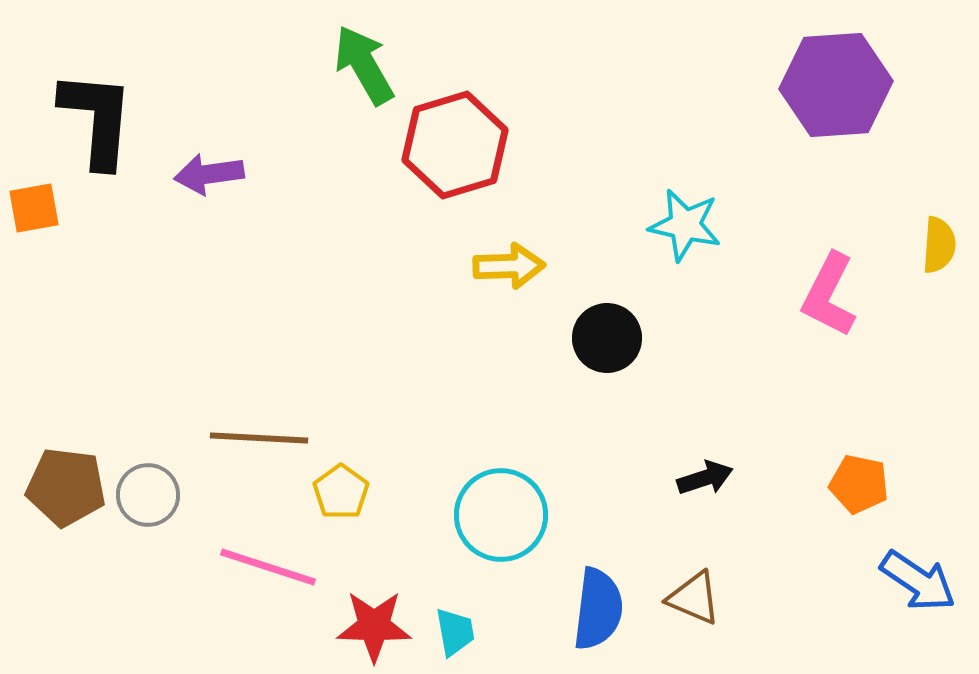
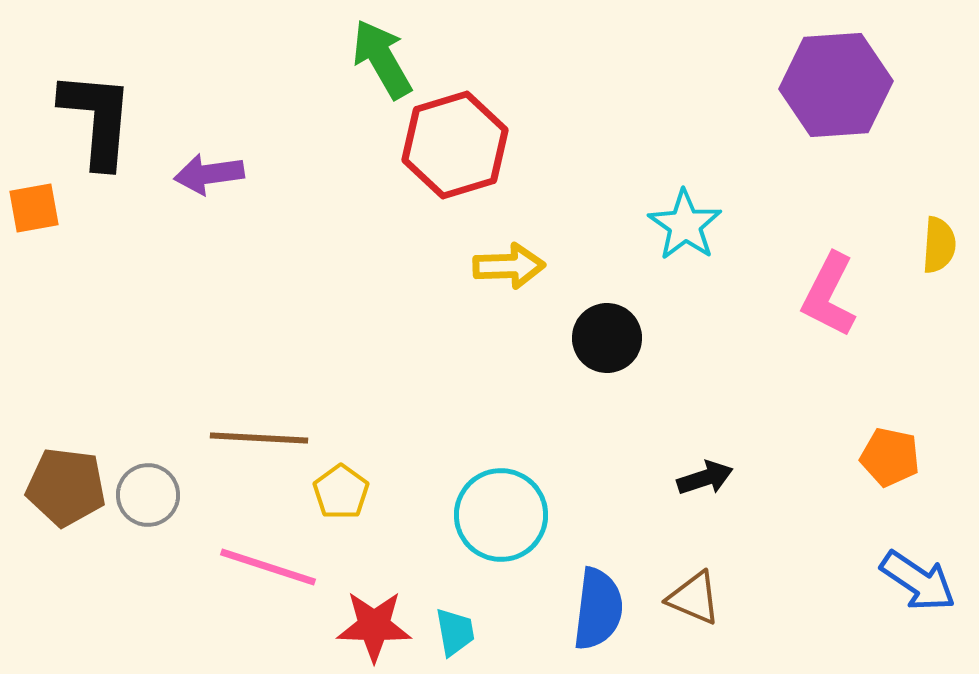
green arrow: moved 18 px right, 6 px up
cyan star: rotated 22 degrees clockwise
orange pentagon: moved 31 px right, 27 px up
